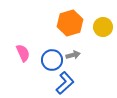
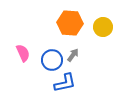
orange hexagon: rotated 20 degrees clockwise
gray arrow: rotated 40 degrees counterclockwise
blue L-shape: rotated 30 degrees clockwise
